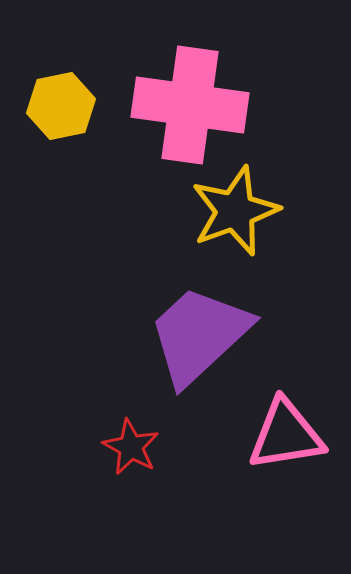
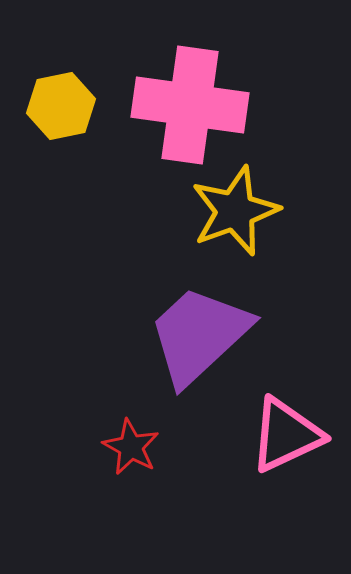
pink triangle: rotated 16 degrees counterclockwise
